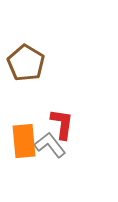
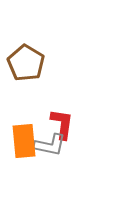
gray L-shape: rotated 140 degrees clockwise
